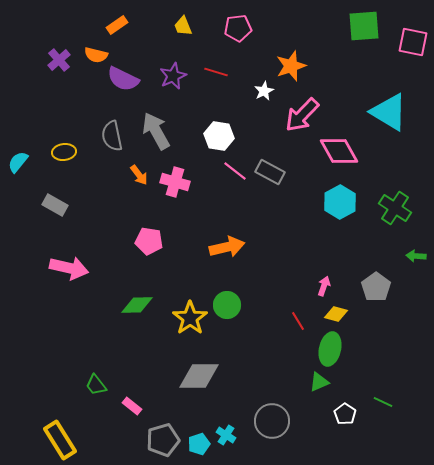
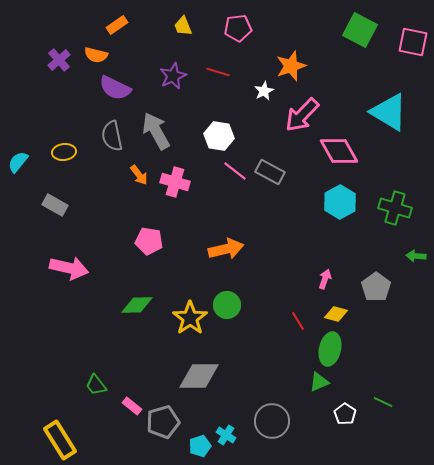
green square at (364, 26): moved 4 px left, 4 px down; rotated 32 degrees clockwise
red line at (216, 72): moved 2 px right
purple semicircle at (123, 79): moved 8 px left, 9 px down
green cross at (395, 208): rotated 16 degrees counterclockwise
orange arrow at (227, 247): moved 1 px left, 2 px down
pink arrow at (324, 286): moved 1 px right, 7 px up
gray pentagon at (163, 440): moved 18 px up
cyan pentagon at (199, 444): moved 1 px right, 2 px down
